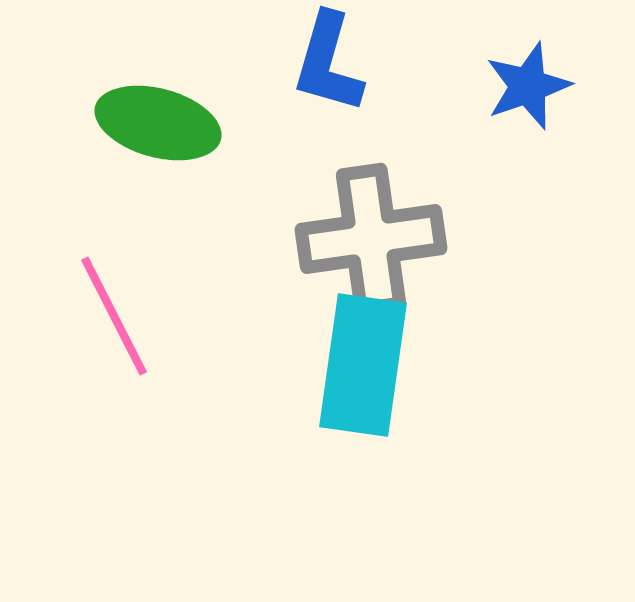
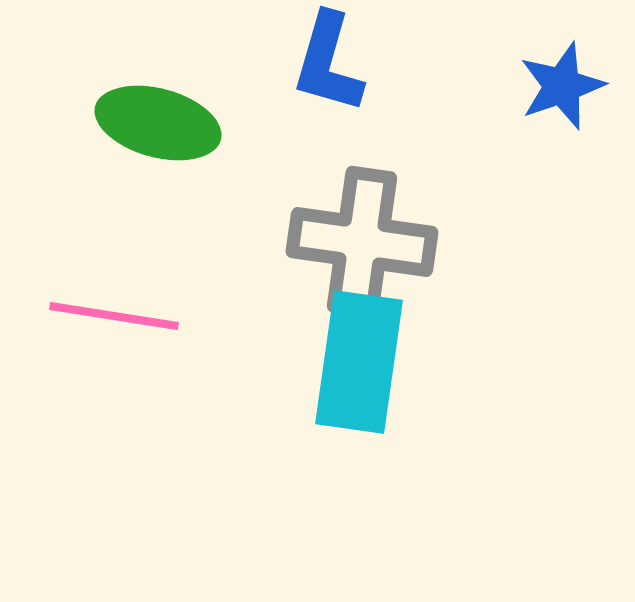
blue star: moved 34 px right
gray cross: moved 9 px left, 3 px down; rotated 16 degrees clockwise
pink line: rotated 54 degrees counterclockwise
cyan rectangle: moved 4 px left, 3 px up
